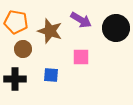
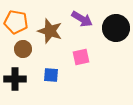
purple arrow: moved 1 px right, 1 px up
pink square: rotated 12 degrees counterclockwise
